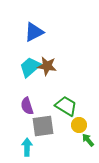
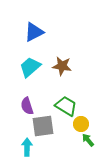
brown star: moved 15 px right
yellow circle: moved 2 px right, 1 px up
